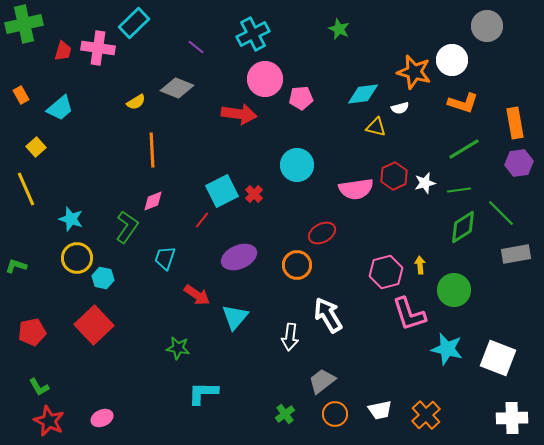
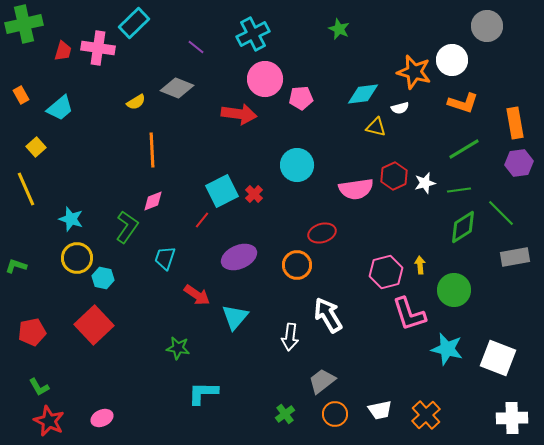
red ellipse at (322, 233): rotated 12 degrees clockwise
gray rectangle at (516, 254): moved 1 px left, 3 px down
